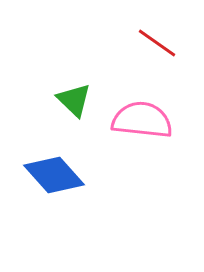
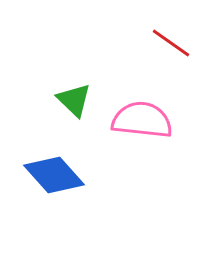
red line: moved 14 px right
